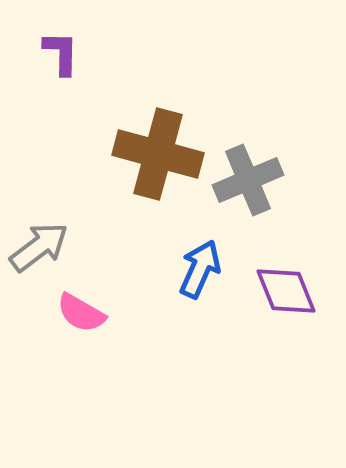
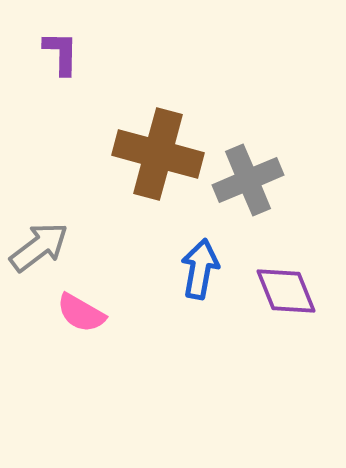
blue arrow: rotated 14 degrees counterclockwise
